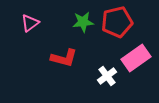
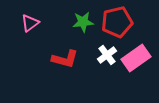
red L-shape: moved 1 px right, 1 px down
white cross: moved 21 px up
